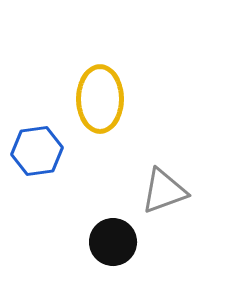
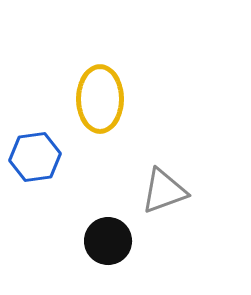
blue hexagon: moved 2 px left, 6 px down
black circle: moved 5 px left, 1 px up
